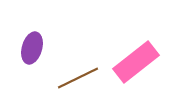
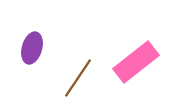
brown line: rotated 30 degrees counterclockwise
